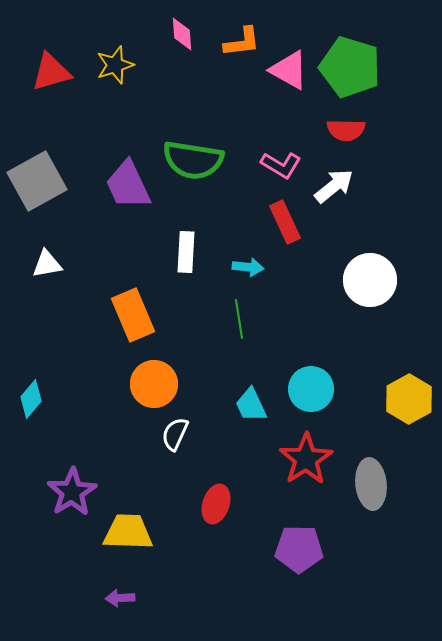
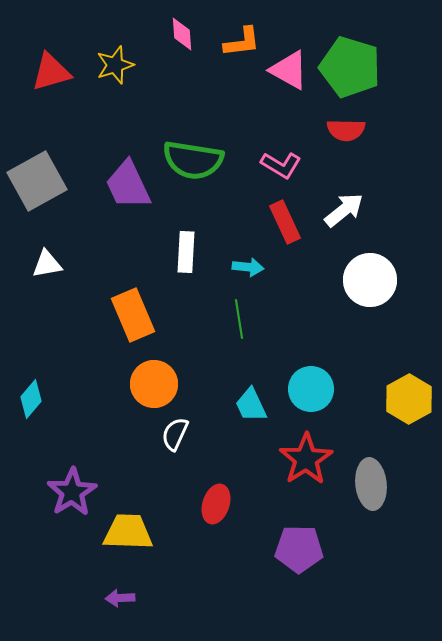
white arrow: moved 10 px right, 24 px down
